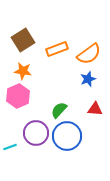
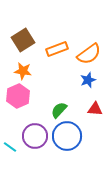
blue star: moved 1 px down
purple circle: moved 1 px left, 3 px down
cyan line: rotated 56 degrees clockwise
